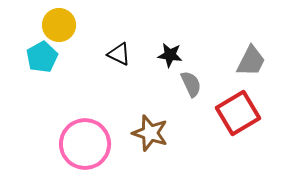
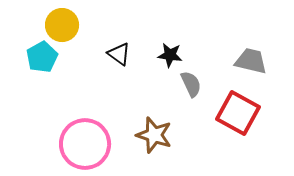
yellow circle: moved 3 px right
black triangle: rotated 10 degrees clockwise
gray trapezoid: rotated 104 degrees counterclockwise
red square: rotated 30 degrees counterclockwise
brown star: moved 4 px right, 2 px down
